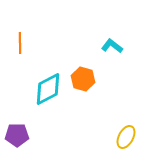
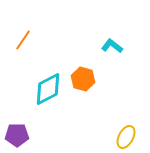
orange line: moved 3 px right, 3 px up; rotated 35 degrees clockwise
